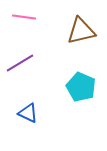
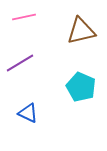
pink line: rotated 20 degrees counterclockwise
